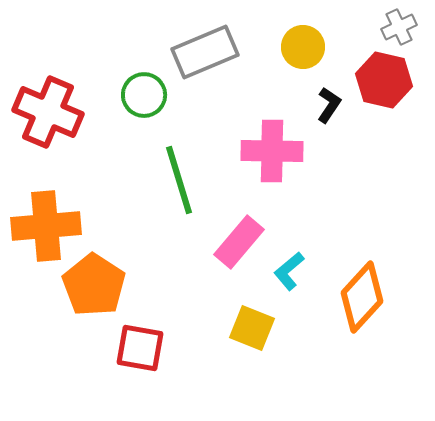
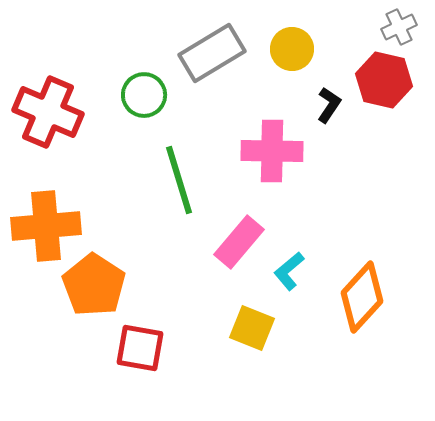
yellow circle: moved 11 px left, 2 px down
gray rectangle: moved 7 px right, 1 px down; rotated 8 degrees counterclockwise
